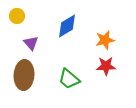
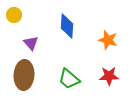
yellow circle: moved 3 px left, 1 px up
blue diamond: rotated 55 degrees counterclockwise
orange star: moved 3 px right; rotated 30 degrees clockwise
red star: moved 3 px right, 10 px down
